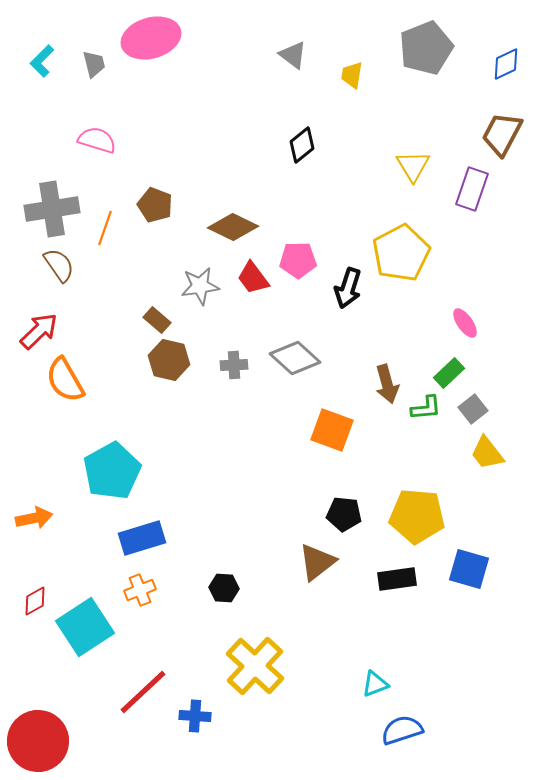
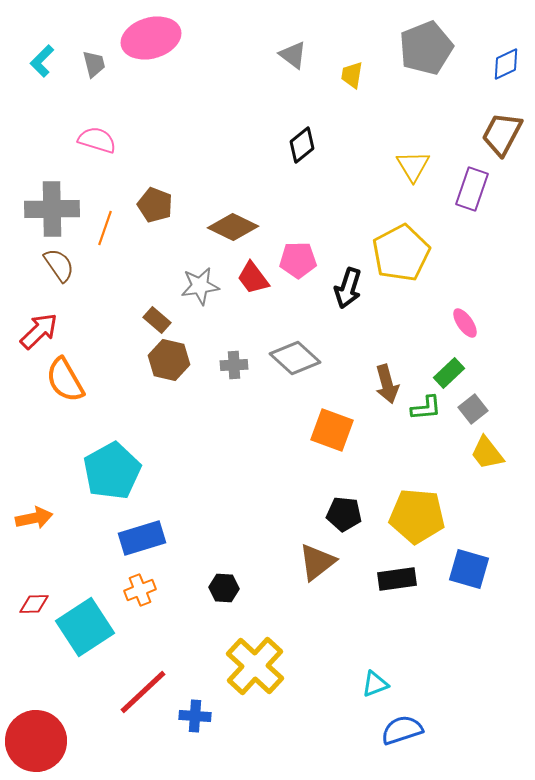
gray cross at (52, 209): rotated 8 degrees clockwise
red diamond at (35, 601): moved 1 px left, 3 px down; rotated 28 degrees clockwise
red circle at (38, 741): moved 2 px left
